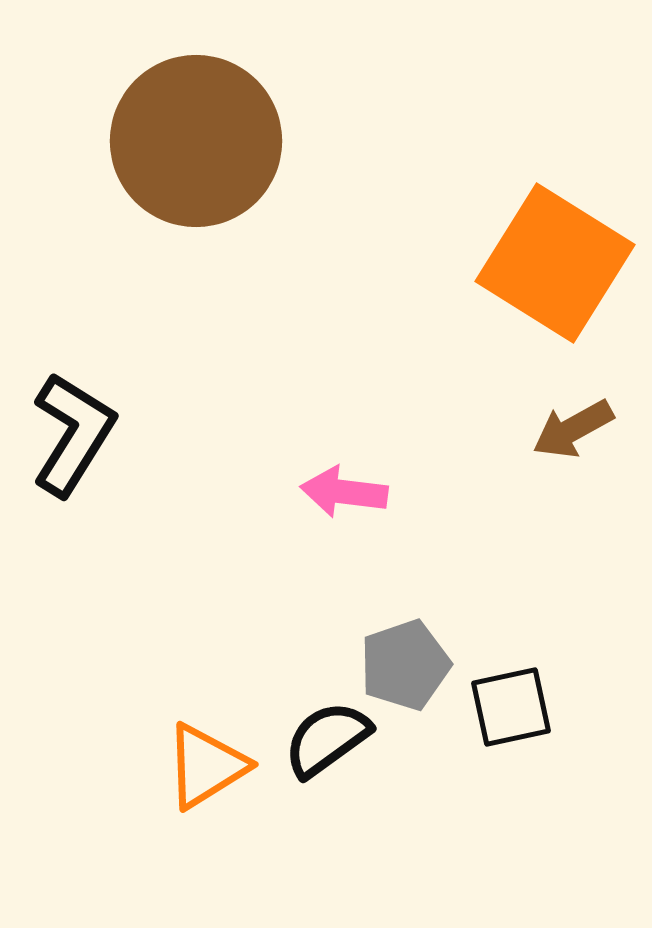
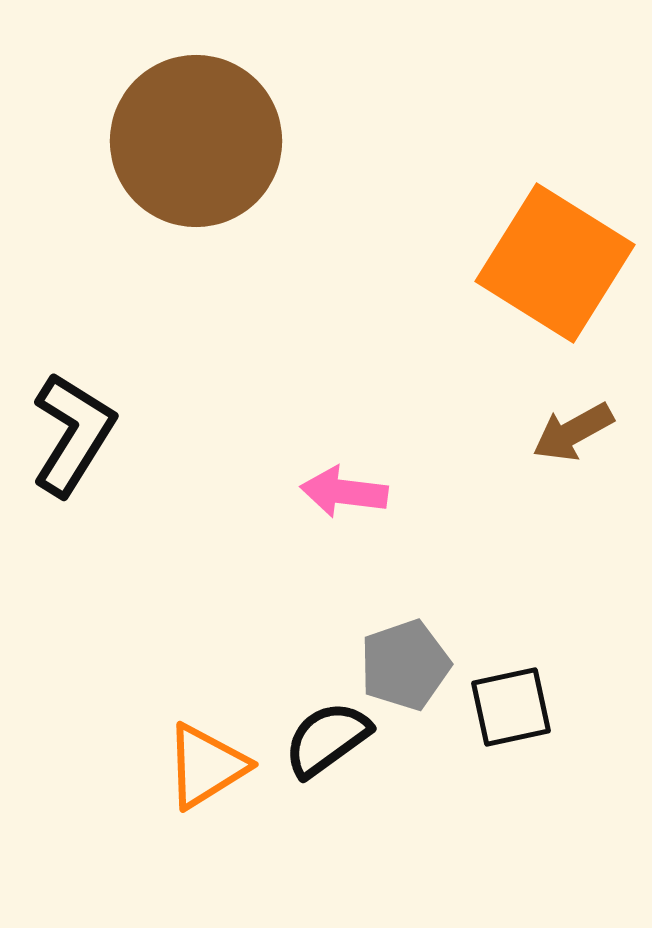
brown arrow: moved 3 px down
